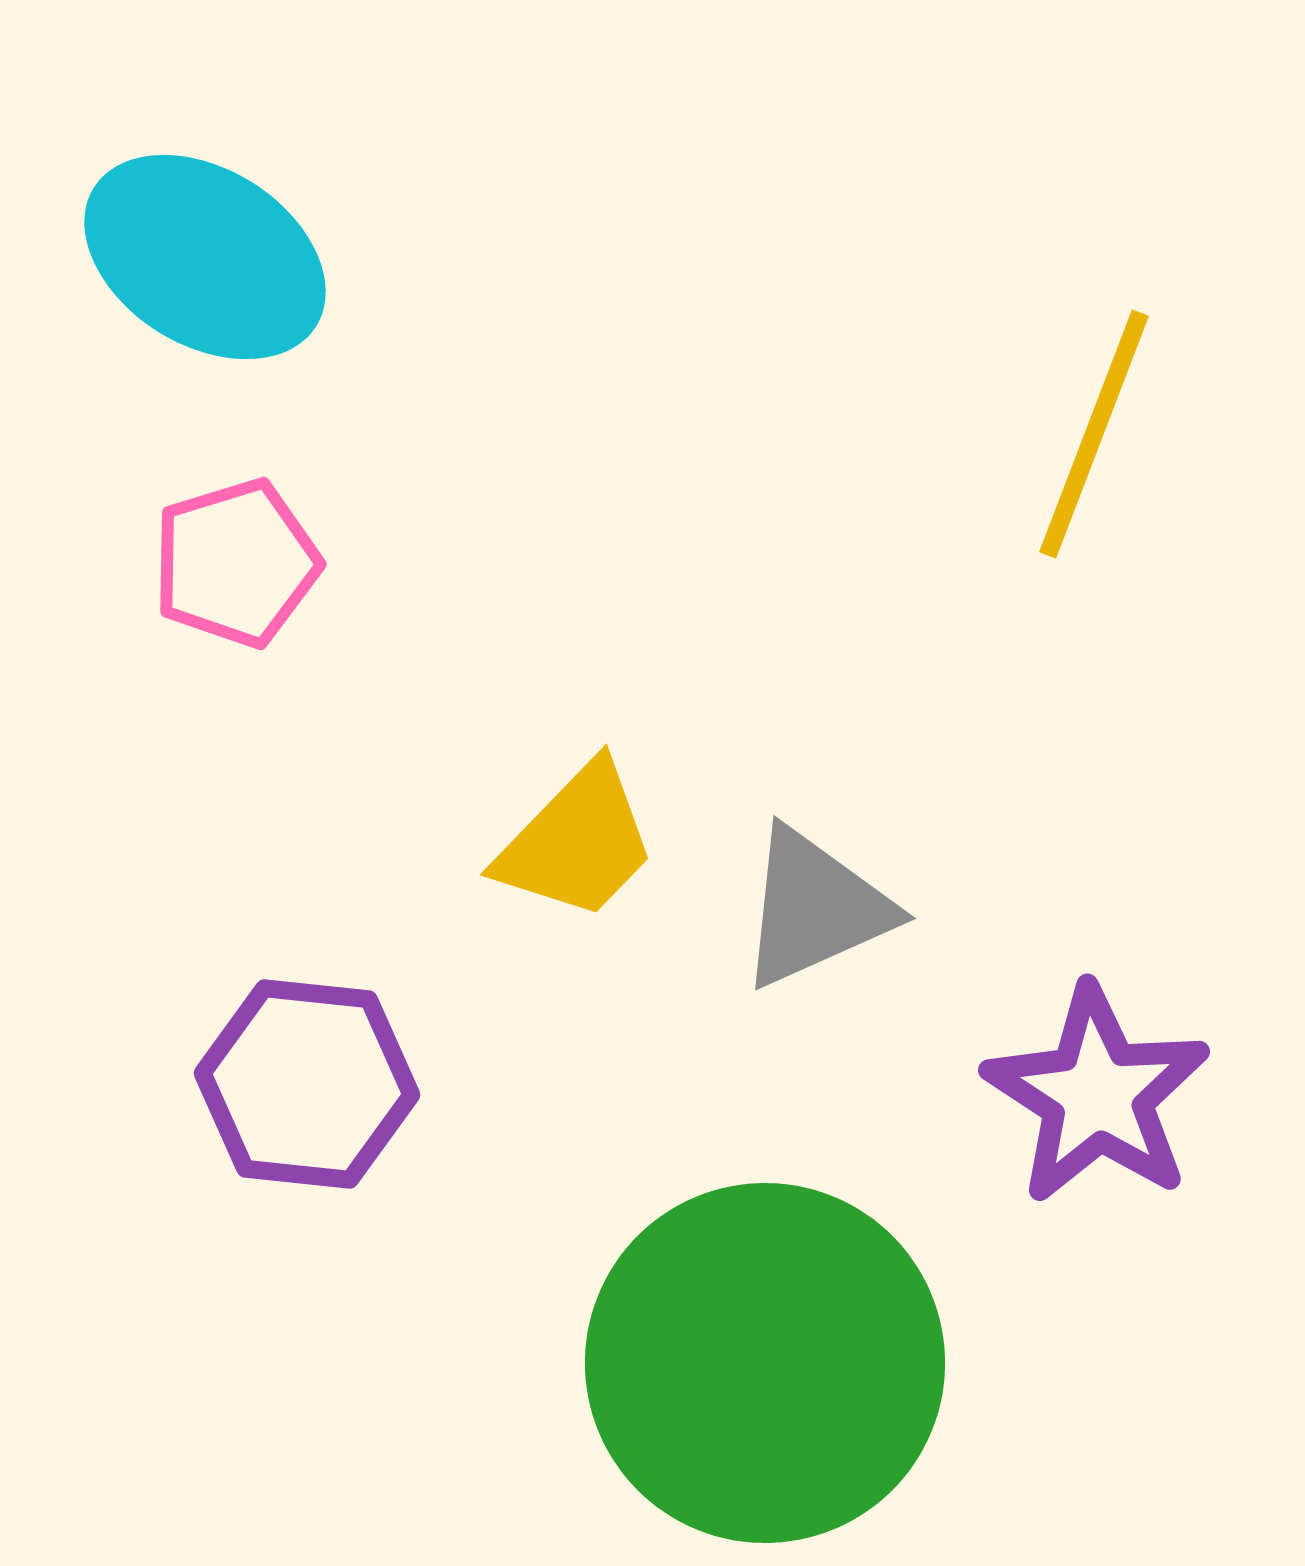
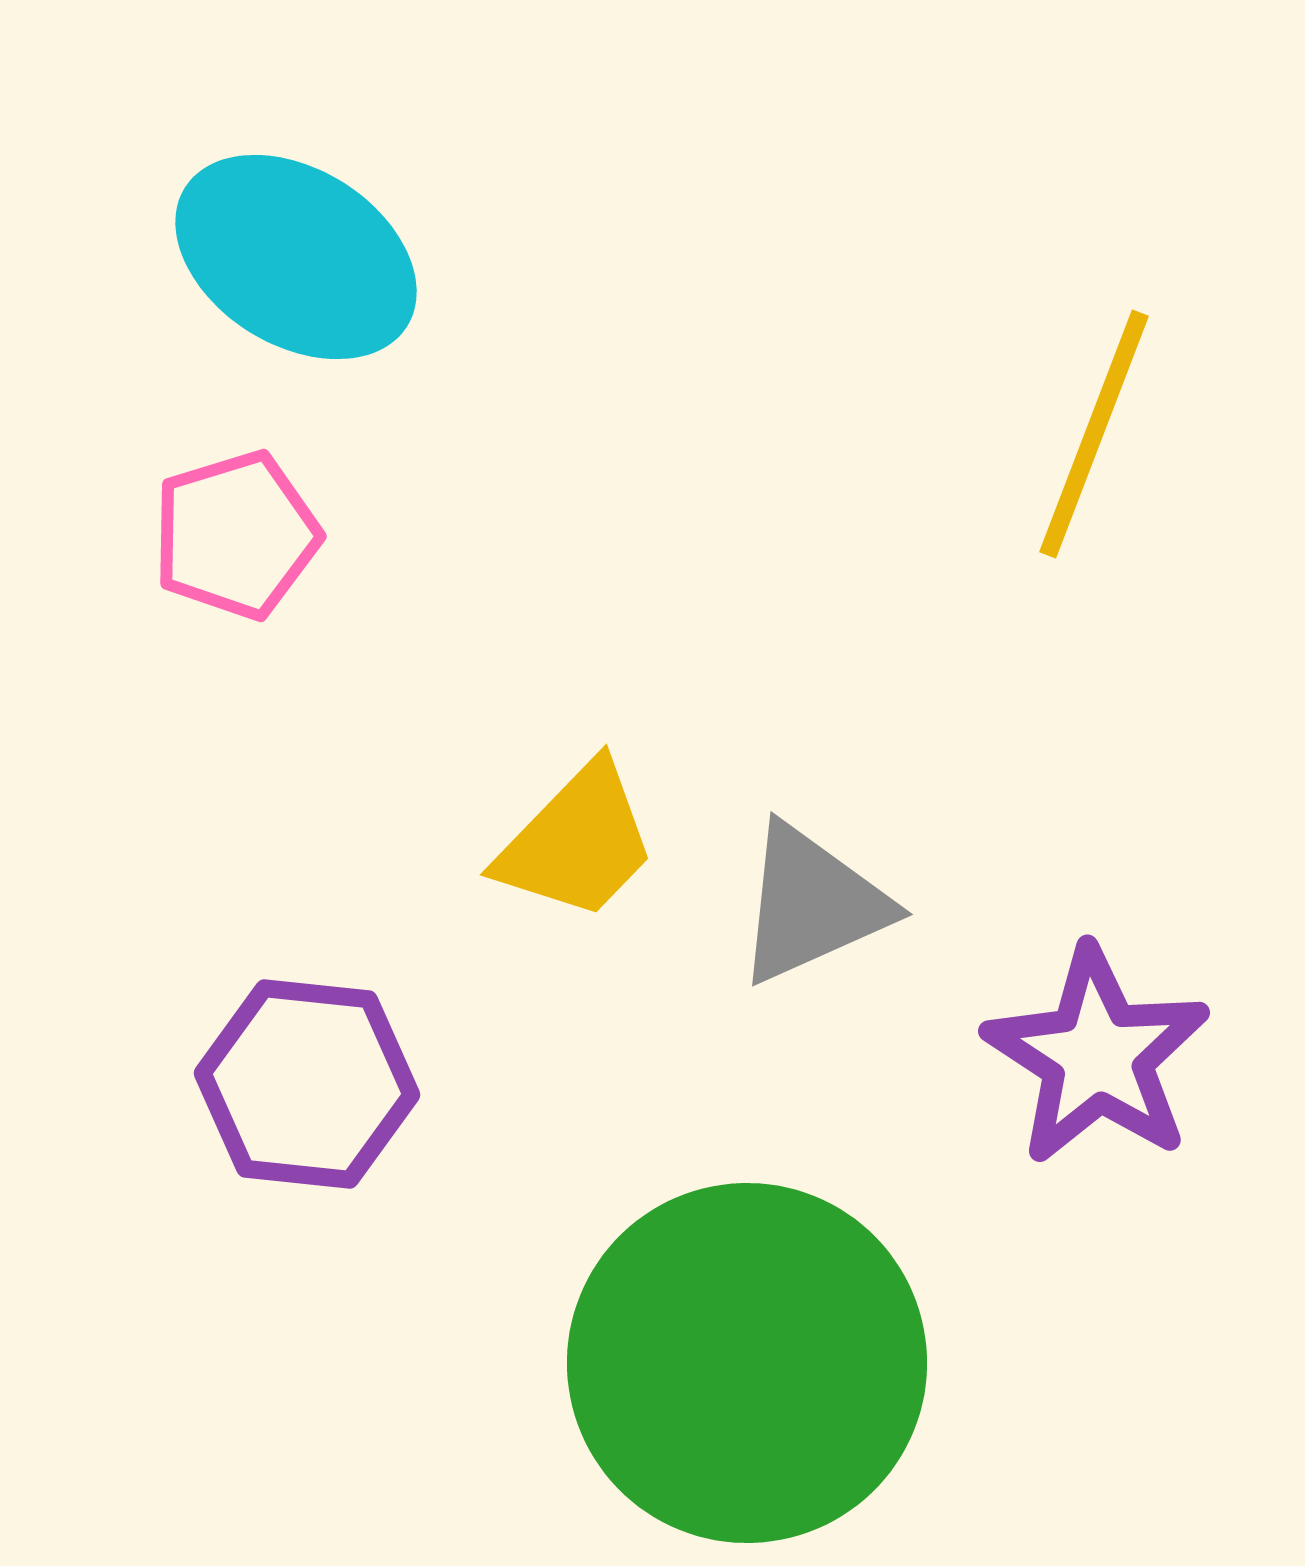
cyan ellipse: moved 91 px right
pink pentagon: moved 28 px up
gray triangle: moved 3 px left, 4 px up
purple star: moved 39 px up
green circle: moved 18 px left
